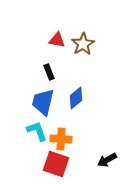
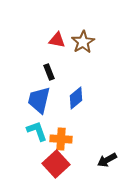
brown star: moved 2 px up
blue trapezoid: moved 4 px left, 2 px up
red square: rotated 28 degrees clockwise
